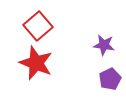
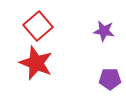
purple star: moved 14 px up
purple pentagon: rotated 25 degrees clockwise
